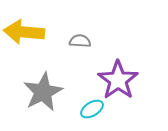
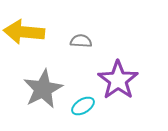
gray semicircle: moved 1 px right
gray star: moved 3 px up
cyan ellipse: moved 9 px left, 3 px up
